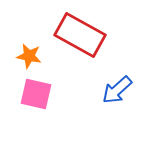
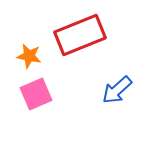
red rectangle: rotated 51 degrees counterclockwise
pink square: rotated 36 degrees counterclockwise
